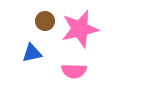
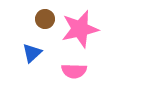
brown circle: moved 2 px up
blue triangle: rotated 30 degrees counterclockwise
